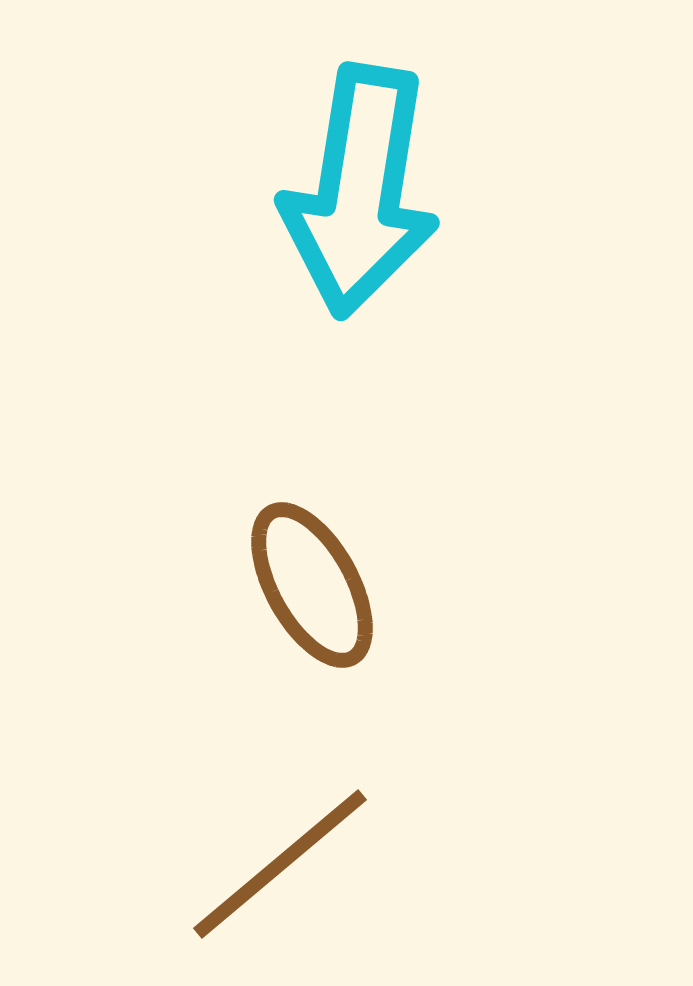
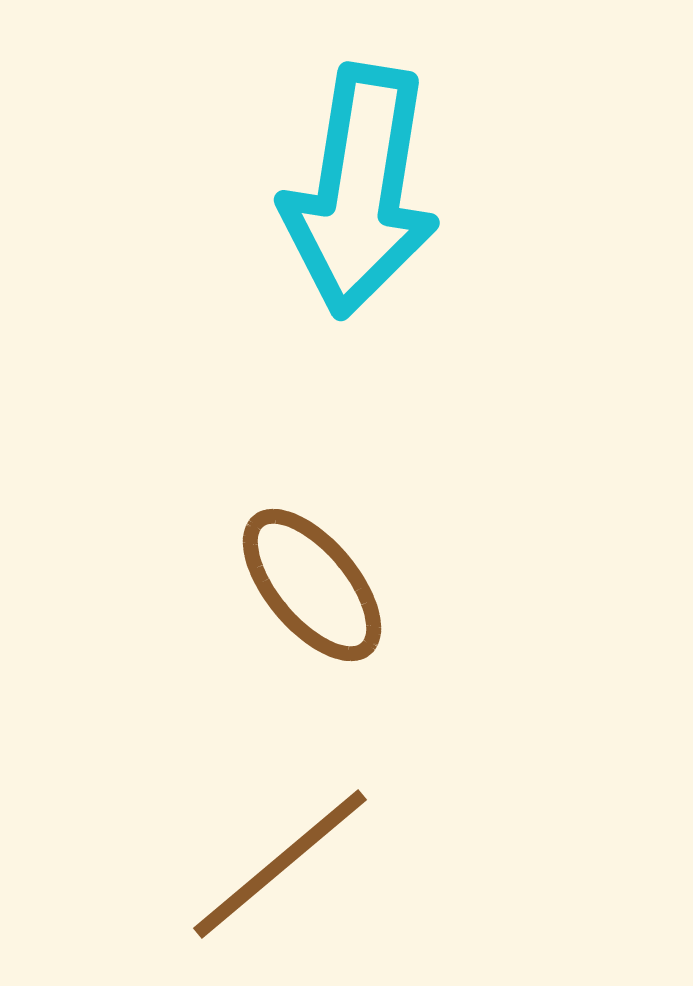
brown ellipse: rotated 11 degrees counterclockwise
